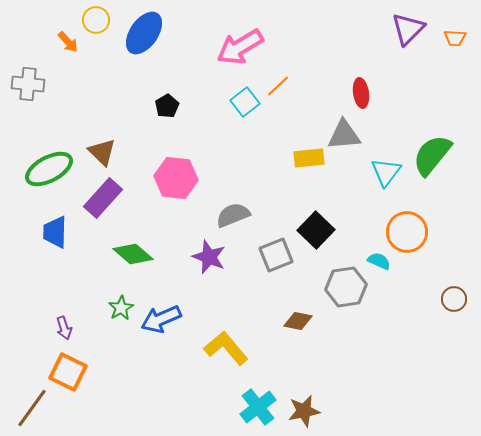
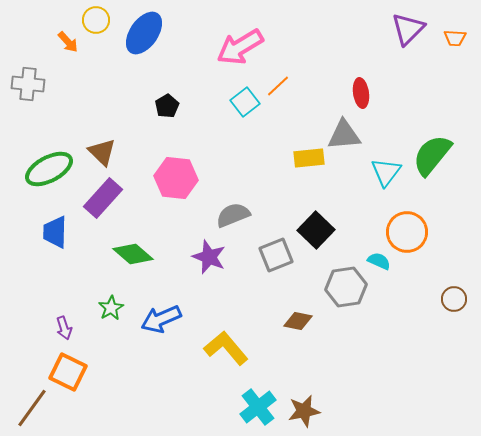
green star: moved 10 px left
